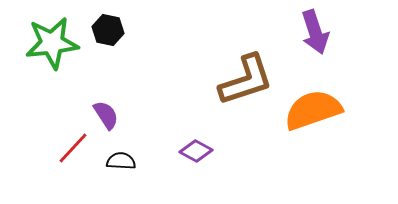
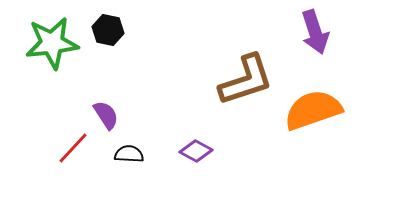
black semicircle: moved 8 px right, 7 px up
